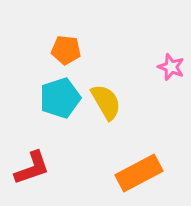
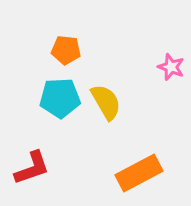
cyan pentagon: rotated 15 degrees clockwise
